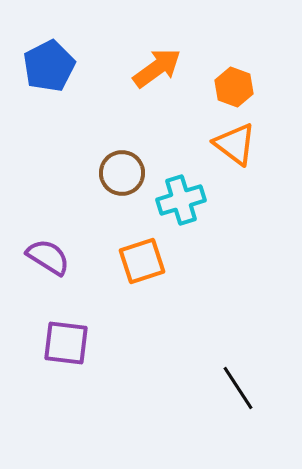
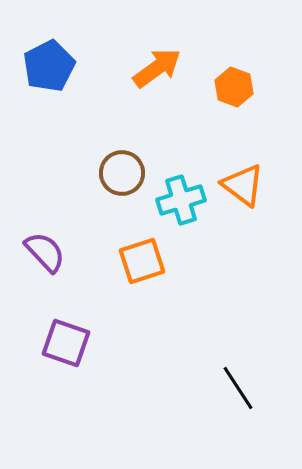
orange triangle: moved 8 px right, 41 px down
purple semicircle: moved 3 px left, 5 px up; rotated 15 degrees clockwise
purple square: rotated 12 degrees clockwise
